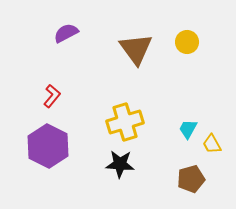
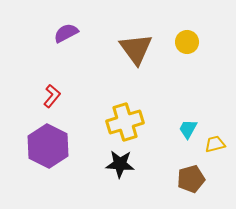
yellow trapezoid: moved 3 px right; rotated 105 degrees clockwise
